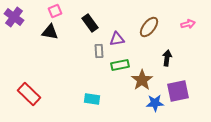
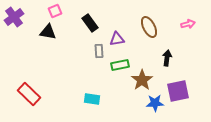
purple cross: rotated 18 degrees clockwise
brown ellipse: rotated 65 degrees counterclockwise
black triangle: moved 2 px left
